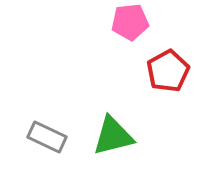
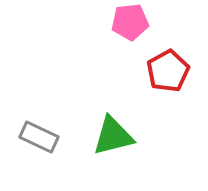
gray rectangle: moved 8 px left
